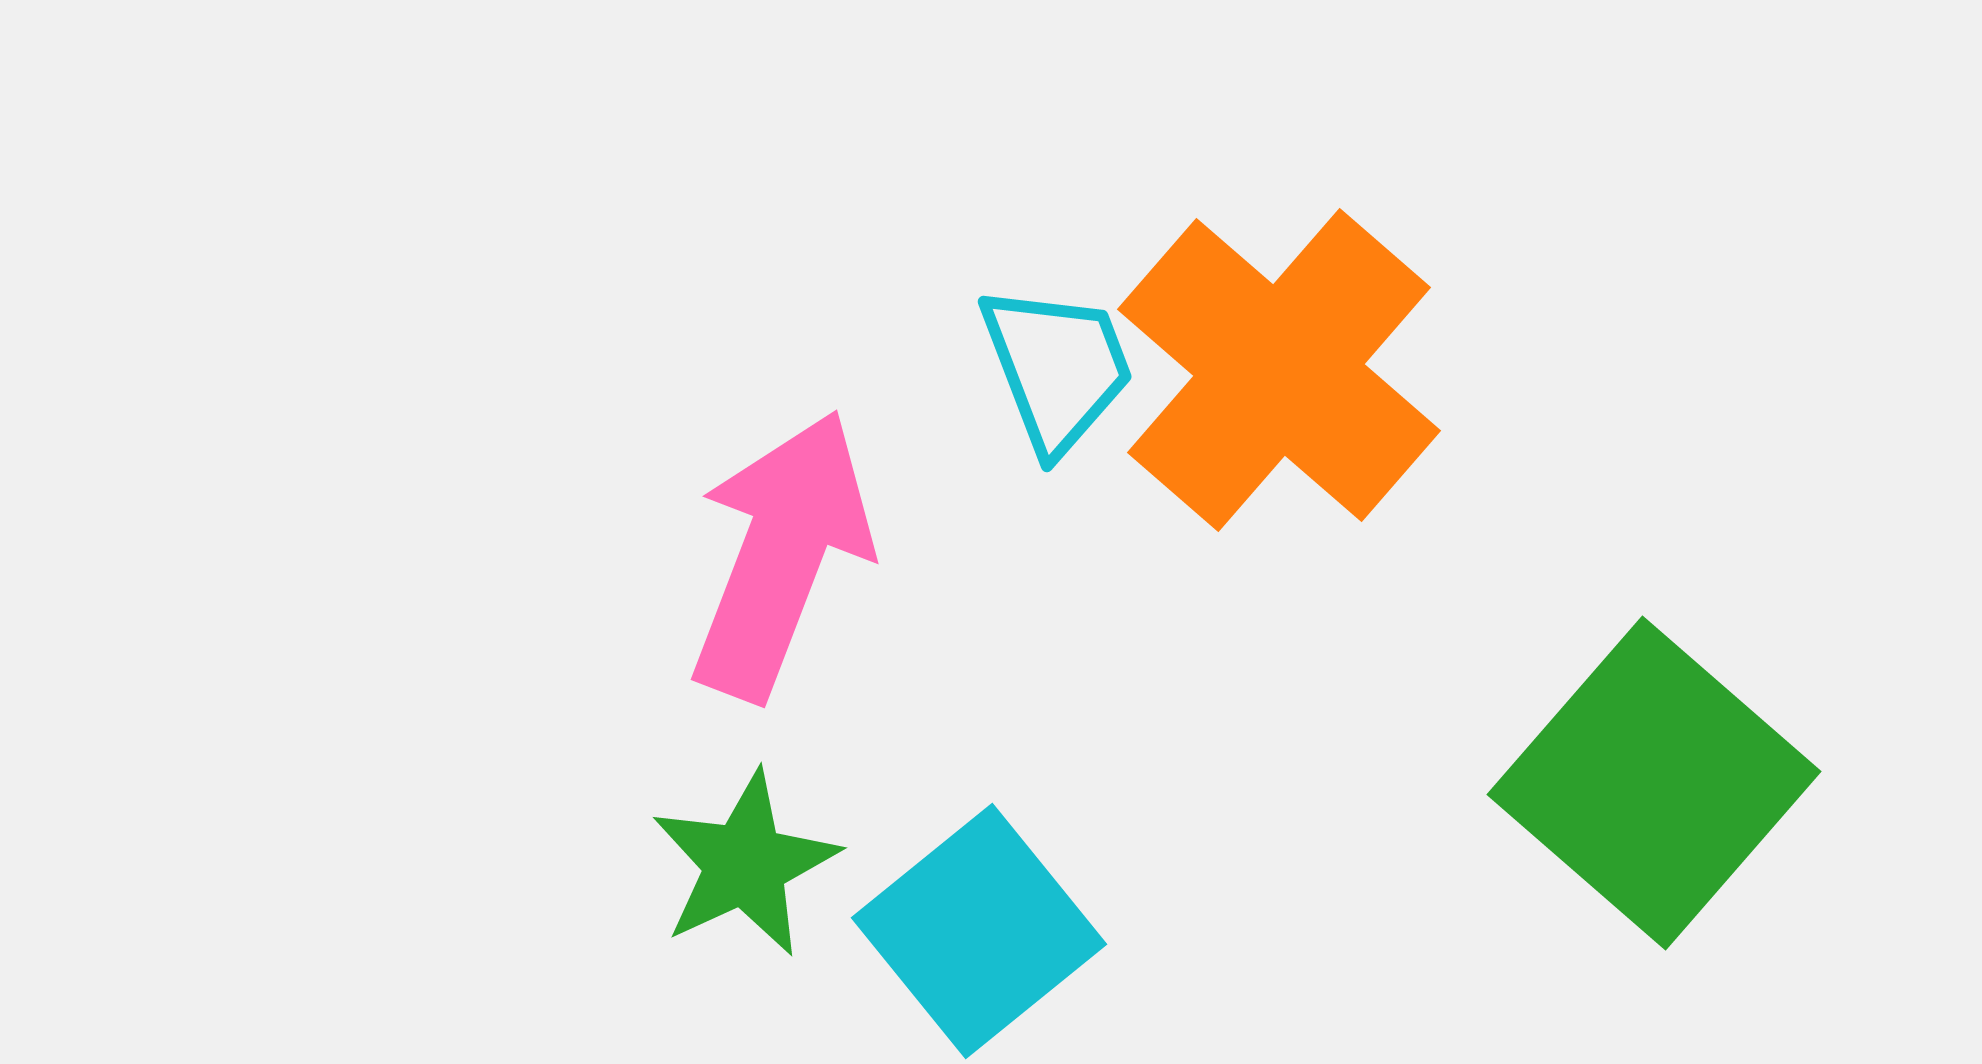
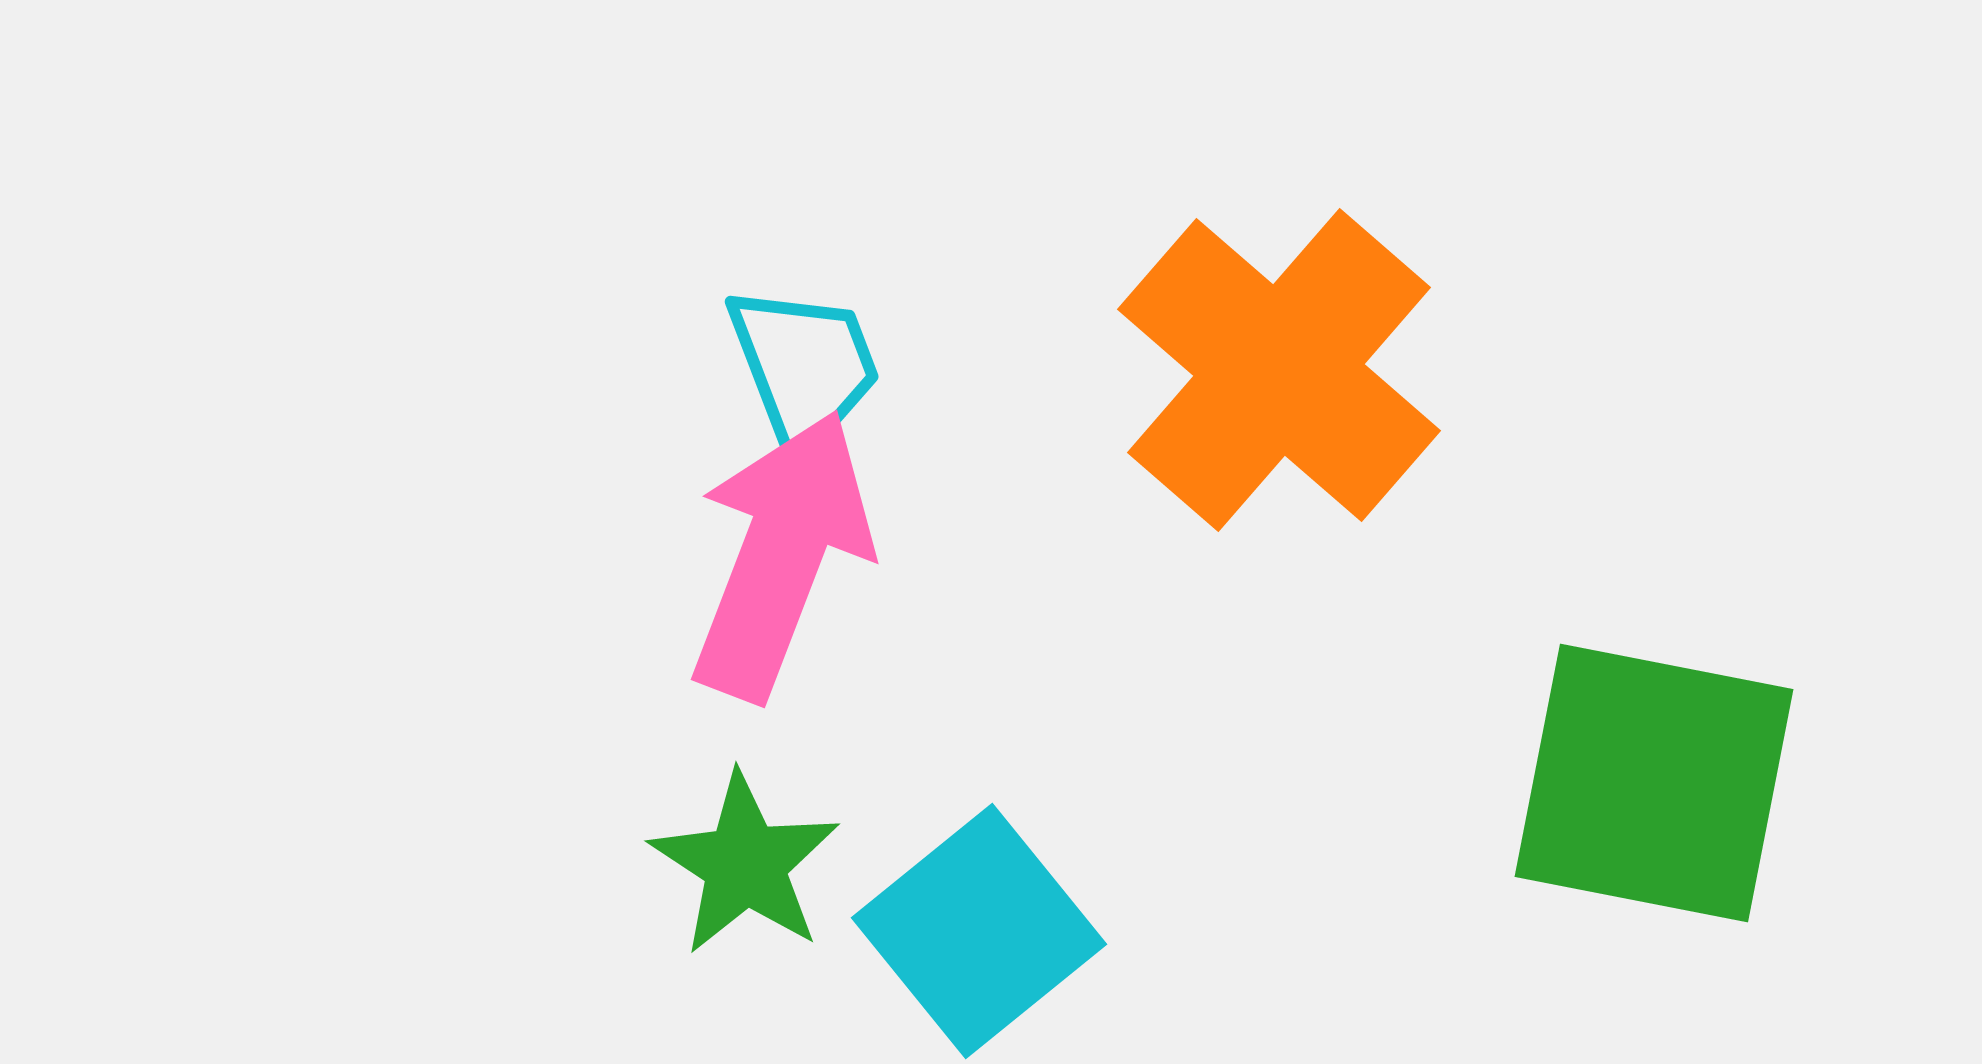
cyan trapezoid: moved 253 px left
green square: rotated 30 degrees counterclockwise
green star: rotated 14 degrees counterclockwise
